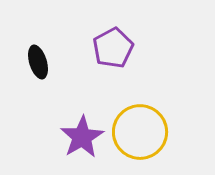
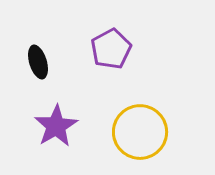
purple pentagon: moved 2 px left, 1 px down
purple star: moved 26 px left, 11 px up
